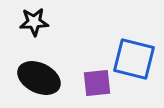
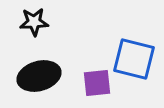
black ellipse: moved 2 px up; rotated 42 degrees counterclockwise
